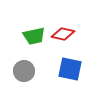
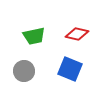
red diamond: moved 14 px right
blue square: rotated 10 degrees clockwise
